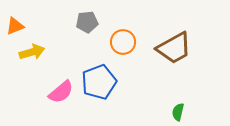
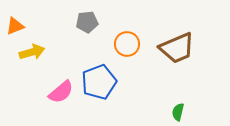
orange circle: moved 4 px right, 2 px down
brown trapezoid: moved 3 px right; rotated 6 degrees clockwise
